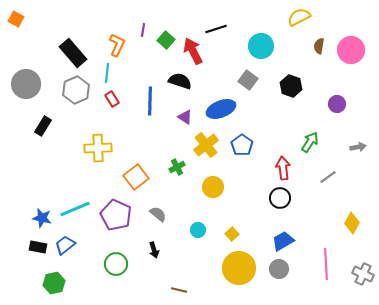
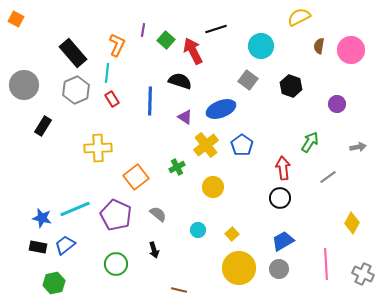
gray circle at (26, 84): moved 2 px left, 1 px down
